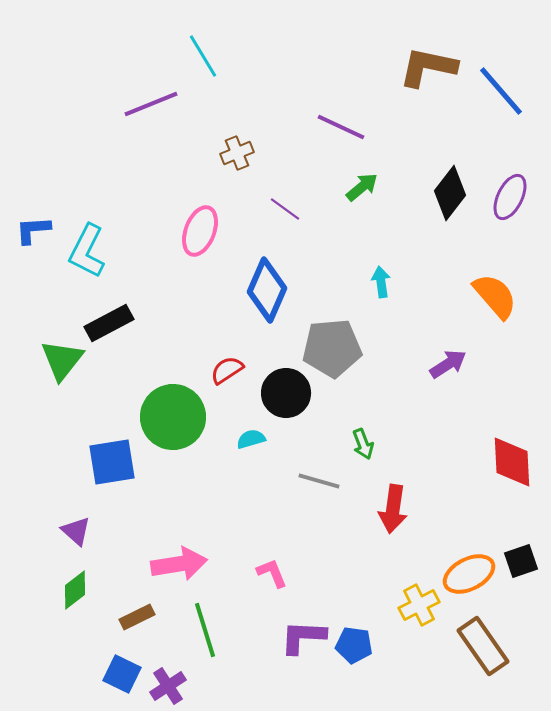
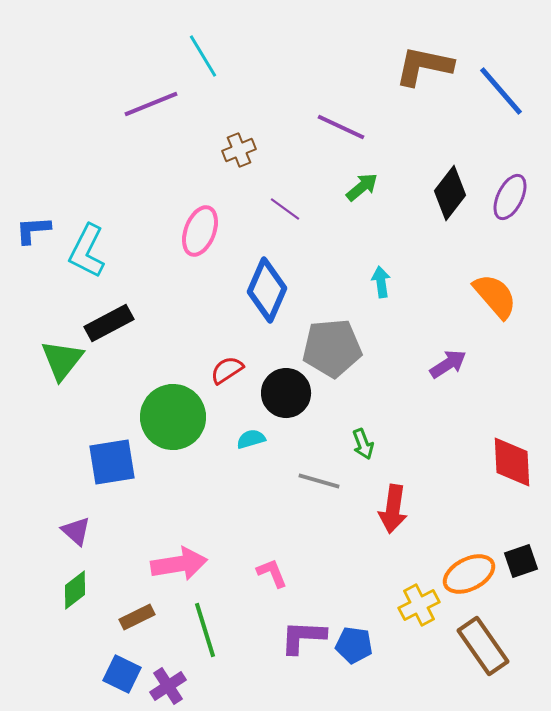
brown L-shape at (428, 67): moved 4 px left, 1 px up
brown cross at (237, 153): moved 2 px right, 3 px up
